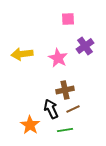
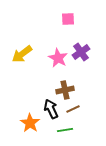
purple cross: moved 4 px left, 6 px down
yellow arrow: rotated 30 degrees counterclockwise
orange star: moved 2 px up
